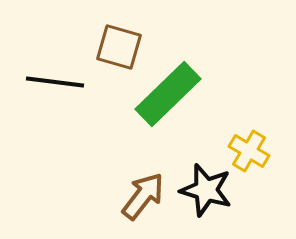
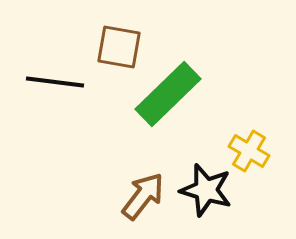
brown square: rotated 6 degrees counterclockwise
